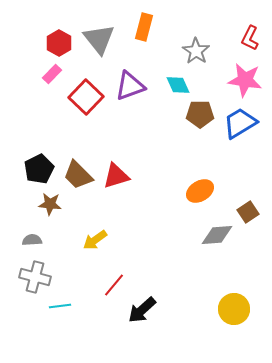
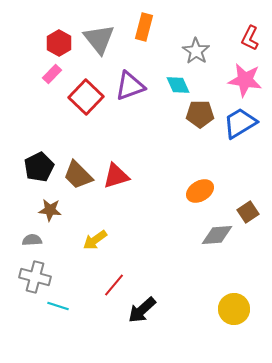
black pentagon: moved 2 px up
brown star: moved 6 px down
cyan line: moved 2 px left; rotated 25 degrees clockwise
